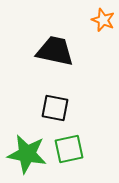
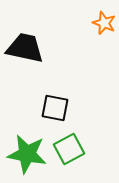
orange star: moved 1 px right, 3 px down
black trapezoid: moved 30 px left, 3 px up
green square: rotated 16 degrees counterclockwise
